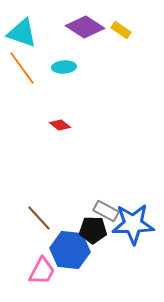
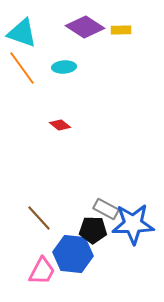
yellow rectangle: rotated 36 degrees counterclockwise
gray rectangle: moved 2 px up
blue hexagon: moved 3 px right, 4 px down
